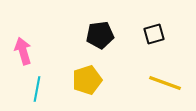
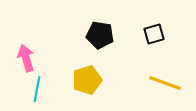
black pentagon: rotated 16 degrees clockwise
pink arrow: moved 3 px right, 7 px down
